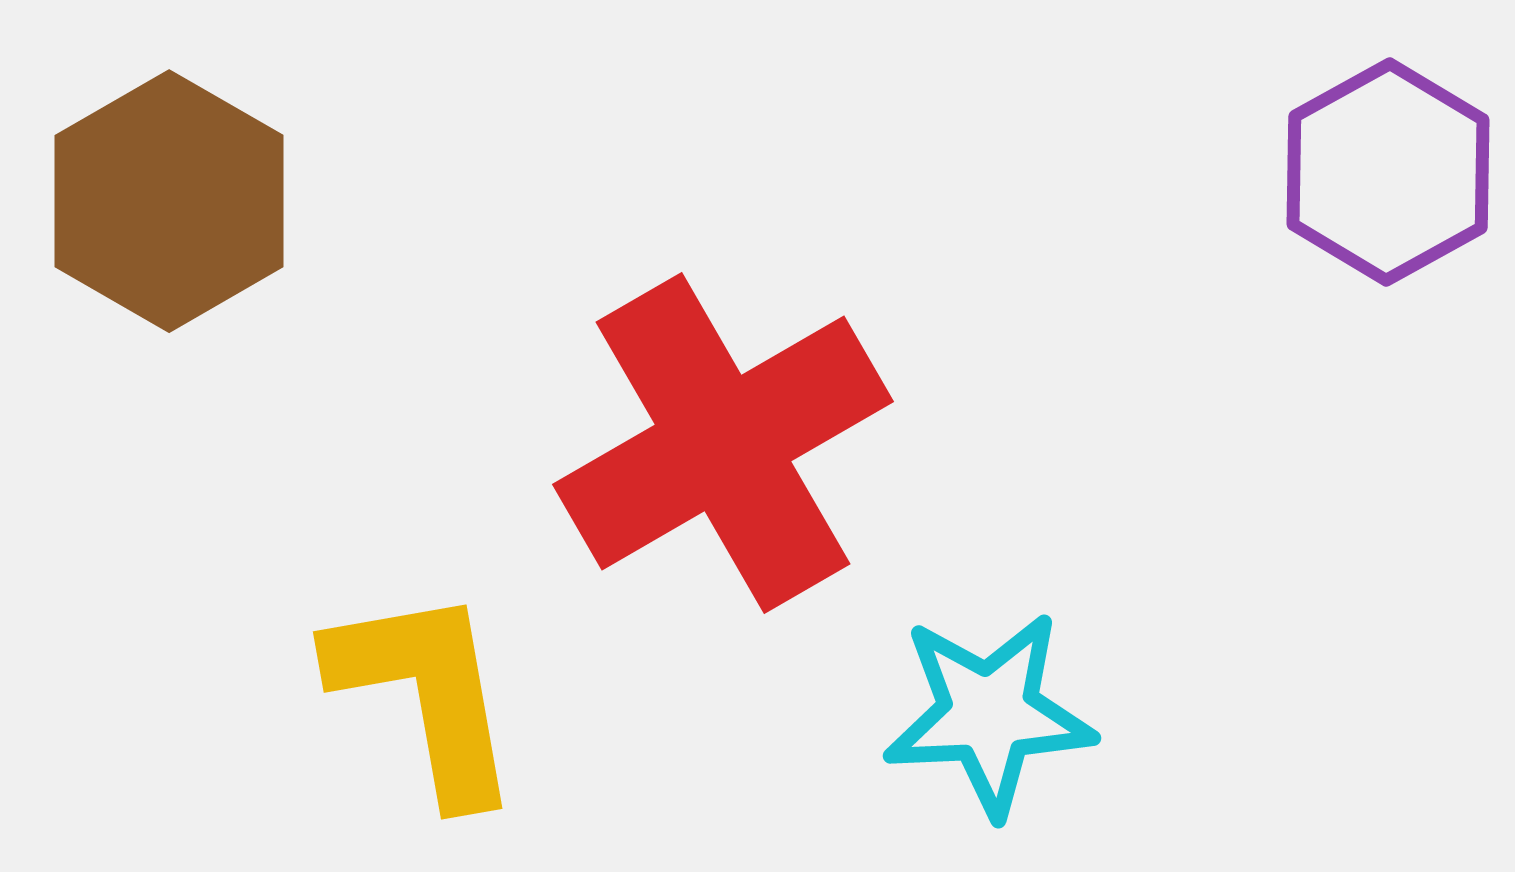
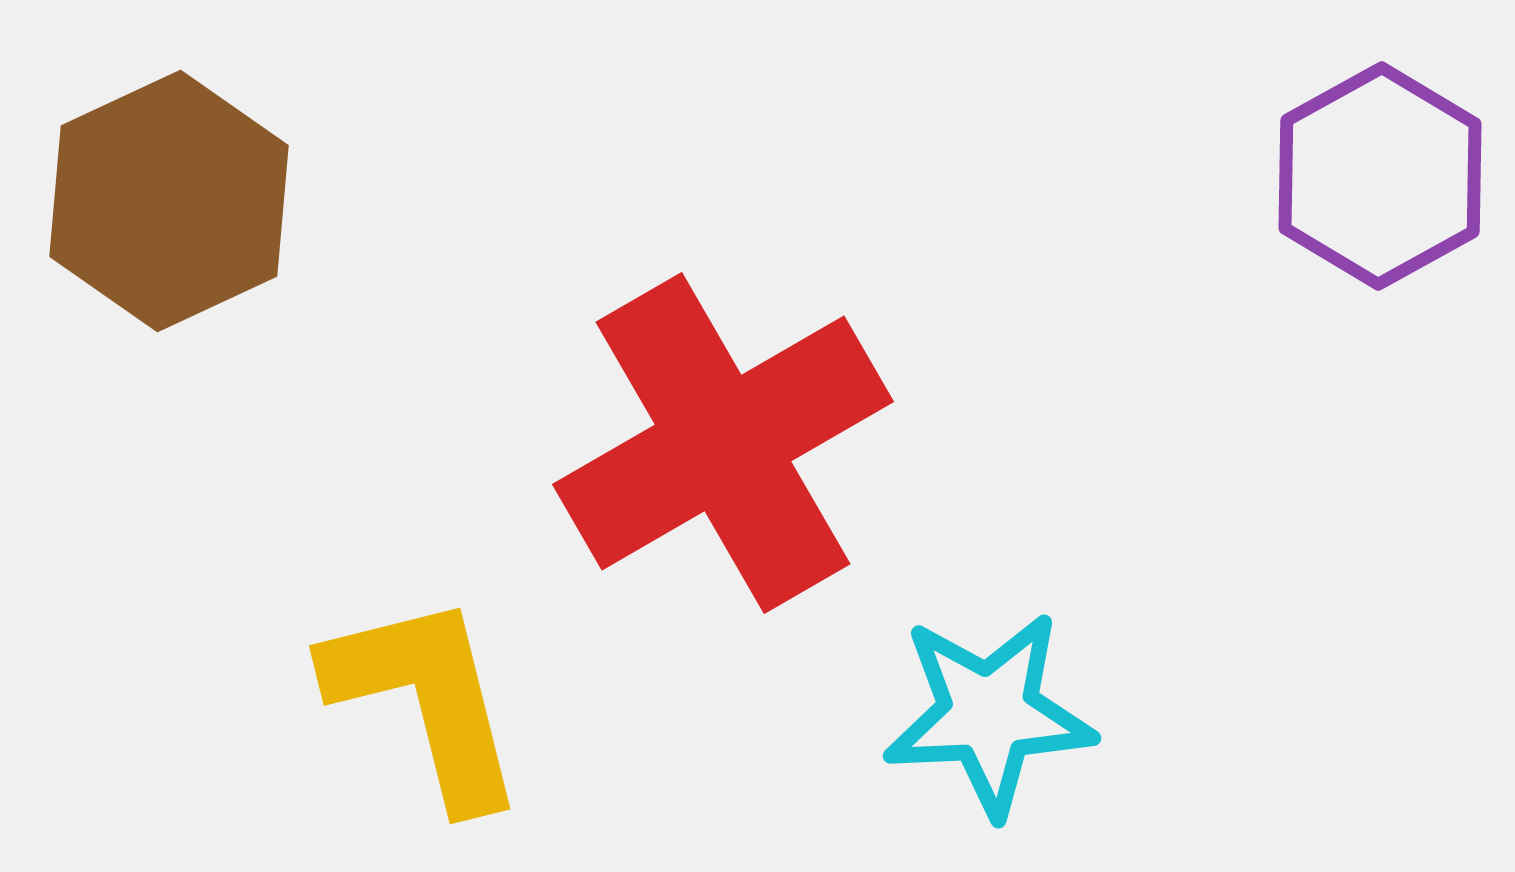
purple hexagon: moved 8 px left, 4 px down
brown hexagon: rotated 5 degrees clockwise
yellow L-shape: moved 6 px down; rotated 4 degrees counterclockwise
